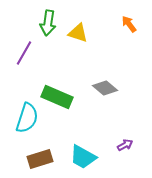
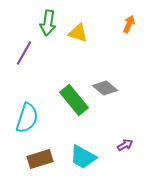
orange arrow: rotated 60 degrees clockwise
green rectangle: moved 17 px right, 3 px down; rotated 28 degrees clockwise
